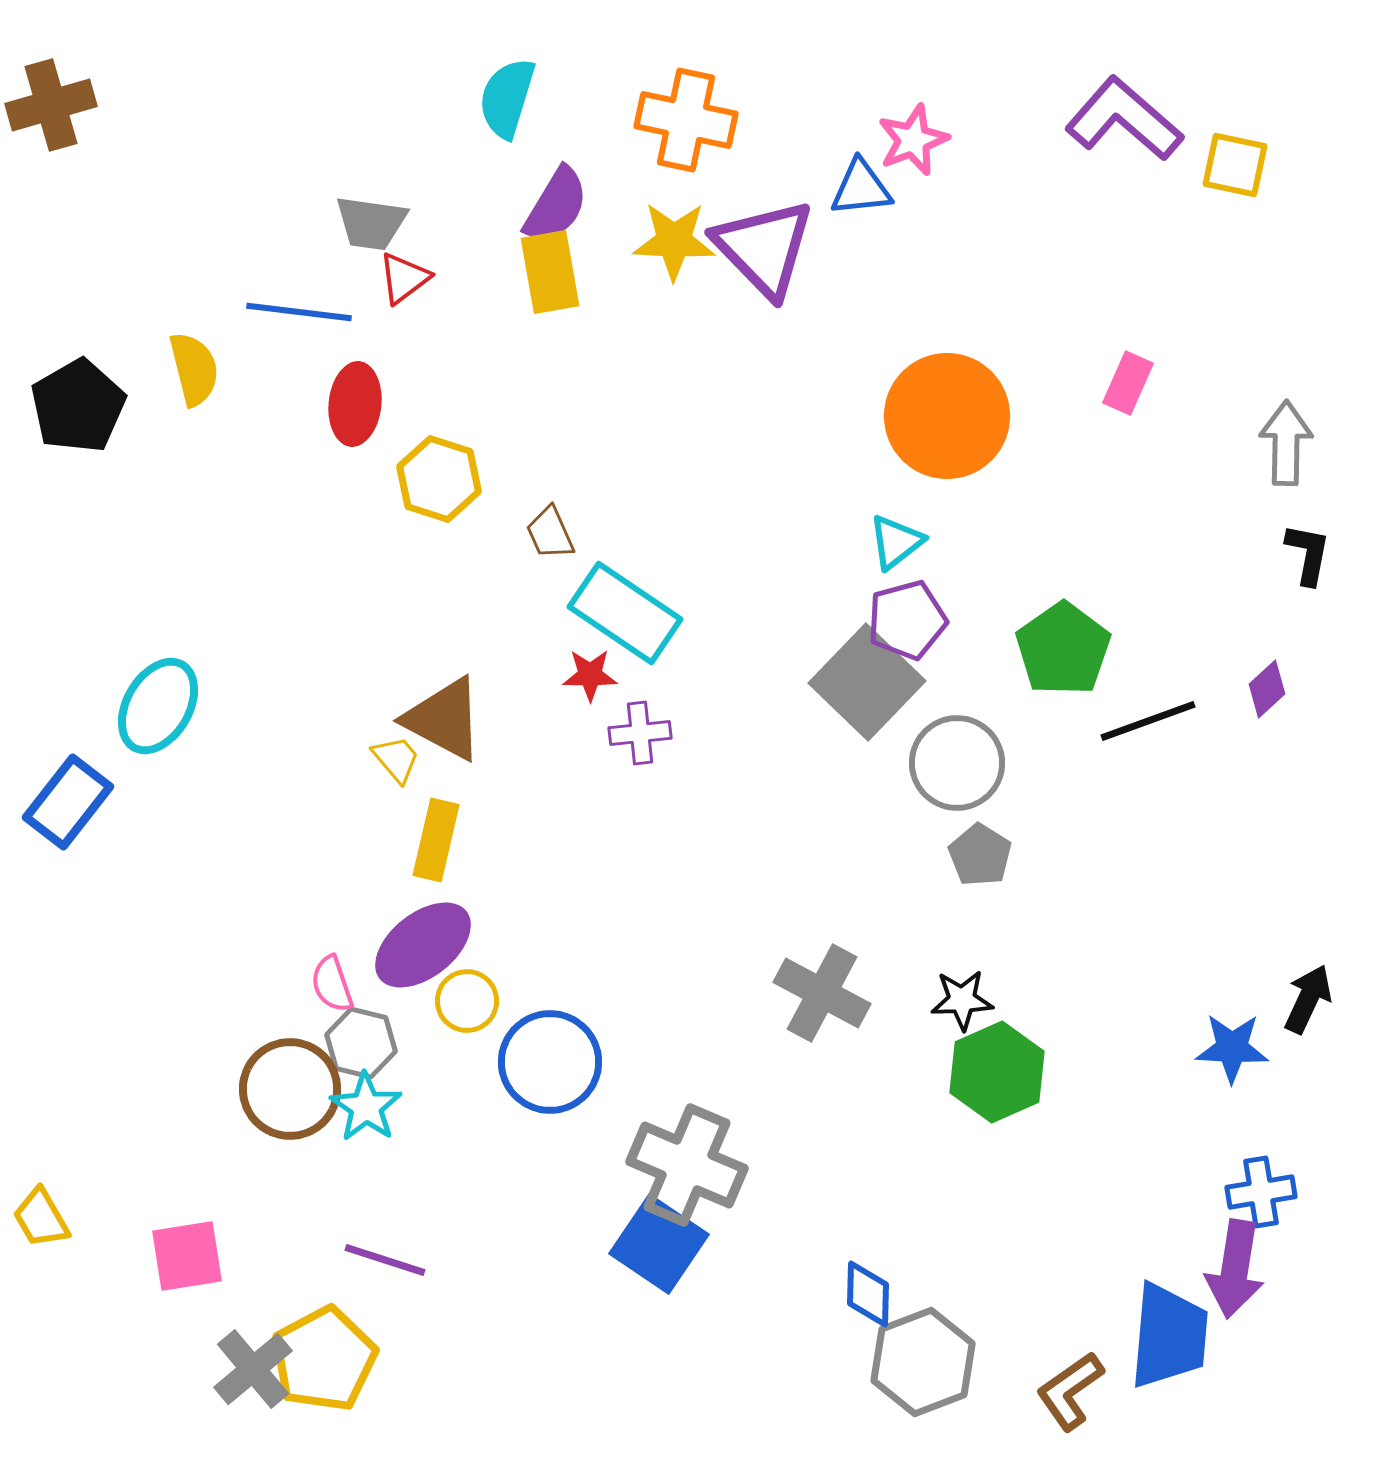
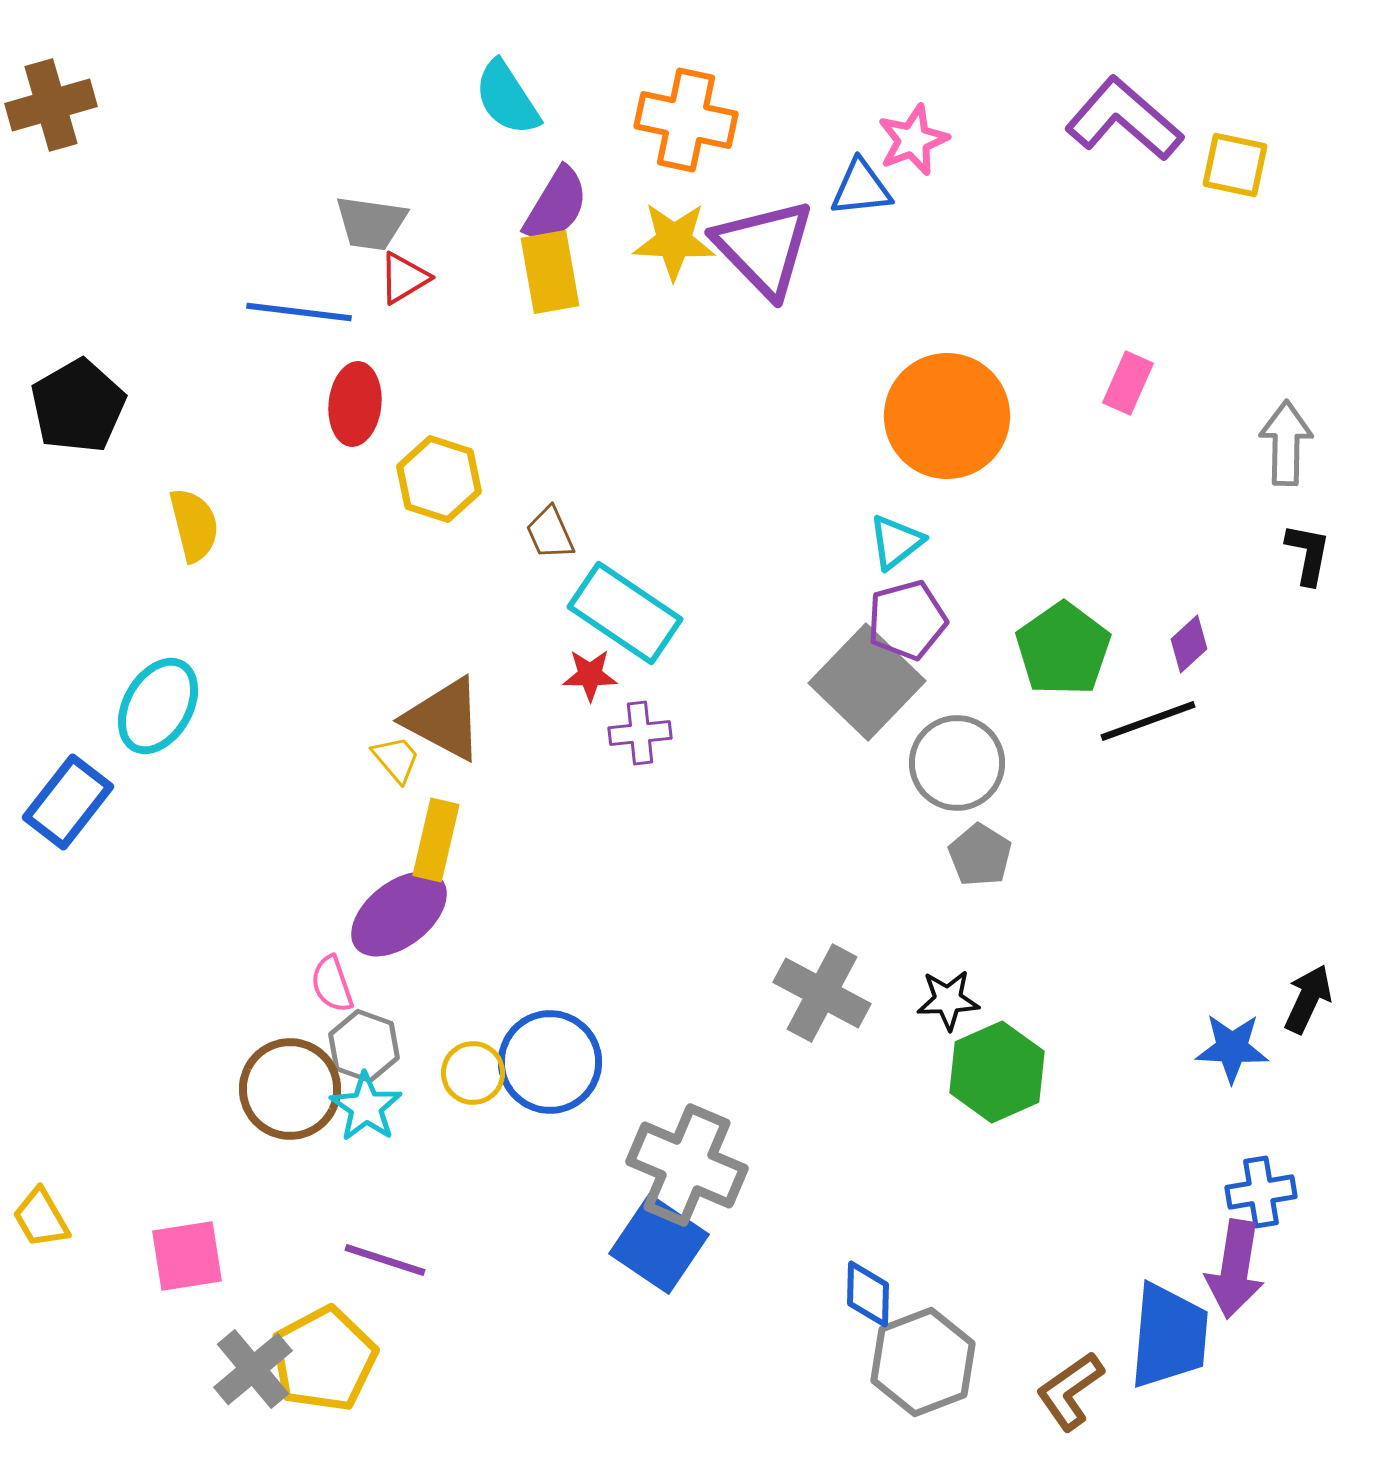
cyan semicircle at (507, 98): rotated 50 degrees counterclockwise
red triangle at (404, 278): rotated 6 degrees clockwise
yellow semicircle at (194, 369): moved 156 px down
purple diamond at (1267, 689): moved 78 px left, 45 px up
purple ellipse at (423, 945): moved 24 px left, 31 px up
black star at (962, 1000): moved 14 px left
yellow circle at (467, 1001): moved 6 px right, 72 px down
gray hexagon at (361, 1043): moved 3 px right, 3 px down; rotated 6 degrees clockwise
